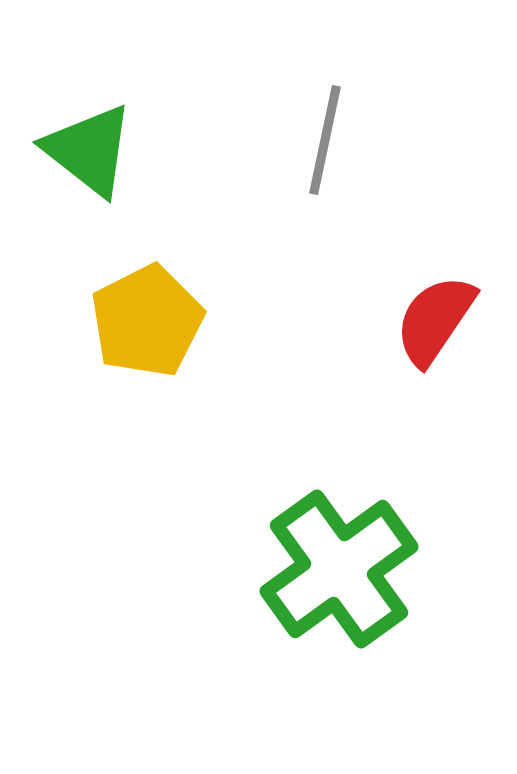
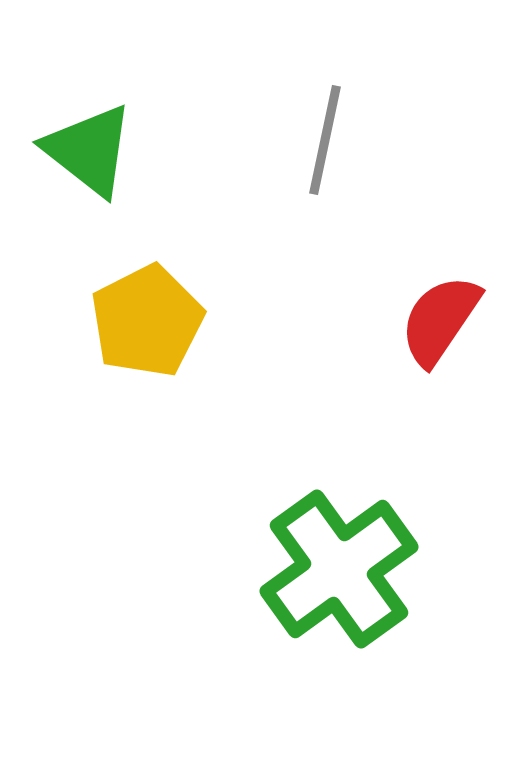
red semicircle: moved 5 px right
